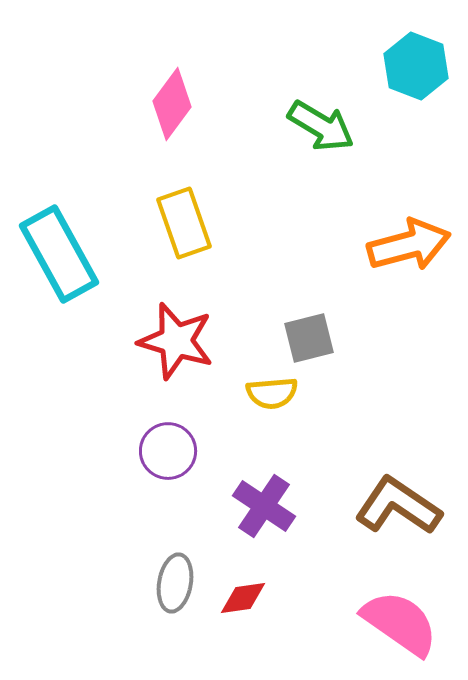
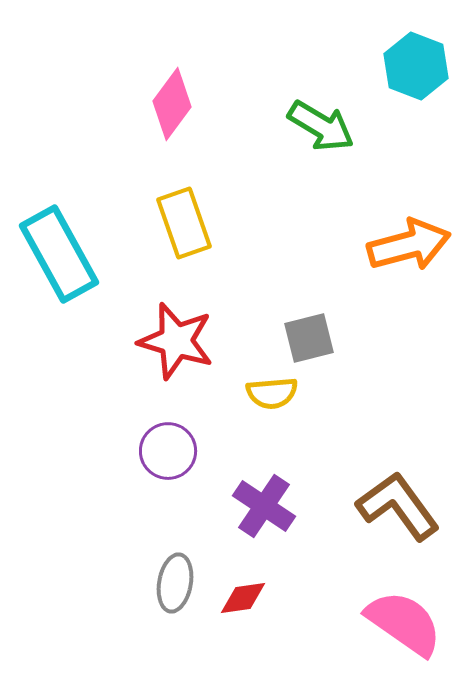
brown L-shape: rotated 20 degrees clockwise
pink semicircle: moved 4 px right
